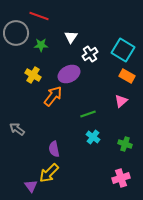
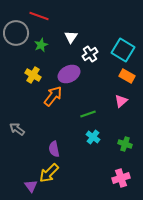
green star: rotated 24 degrees counterclockwise
